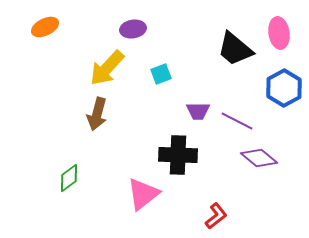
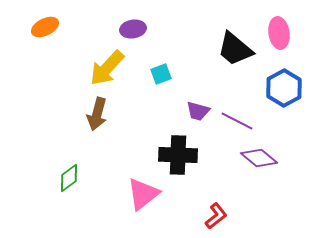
purple trapezoid: rotated 15 degrees clockwise
